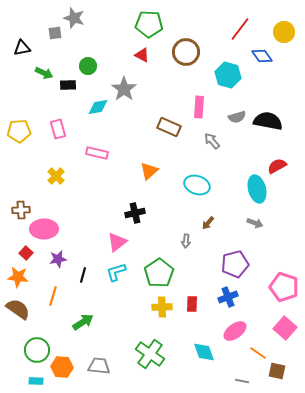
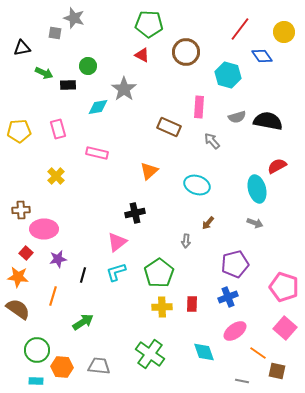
gray square at (55, 33): rotated 16 degrees clockwise
